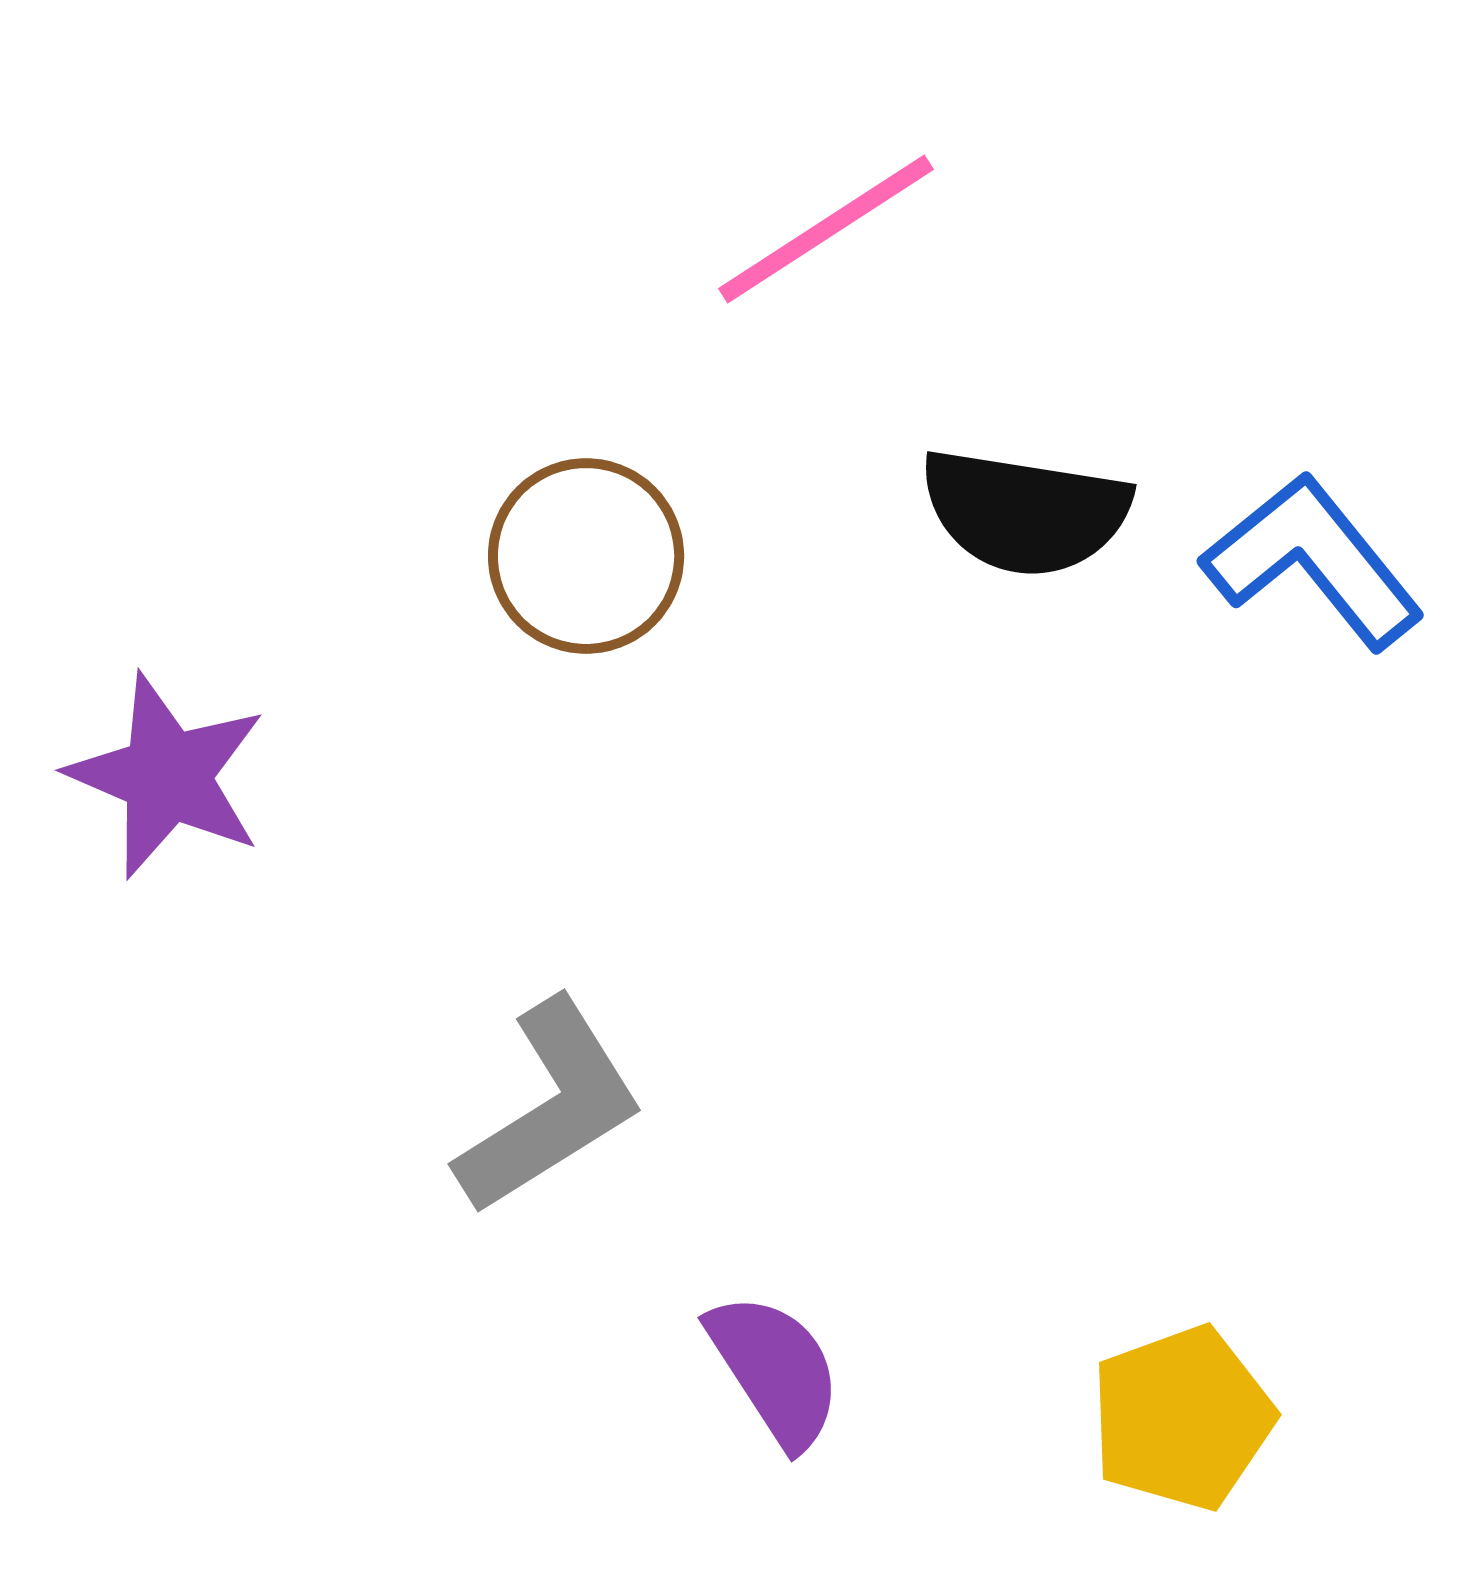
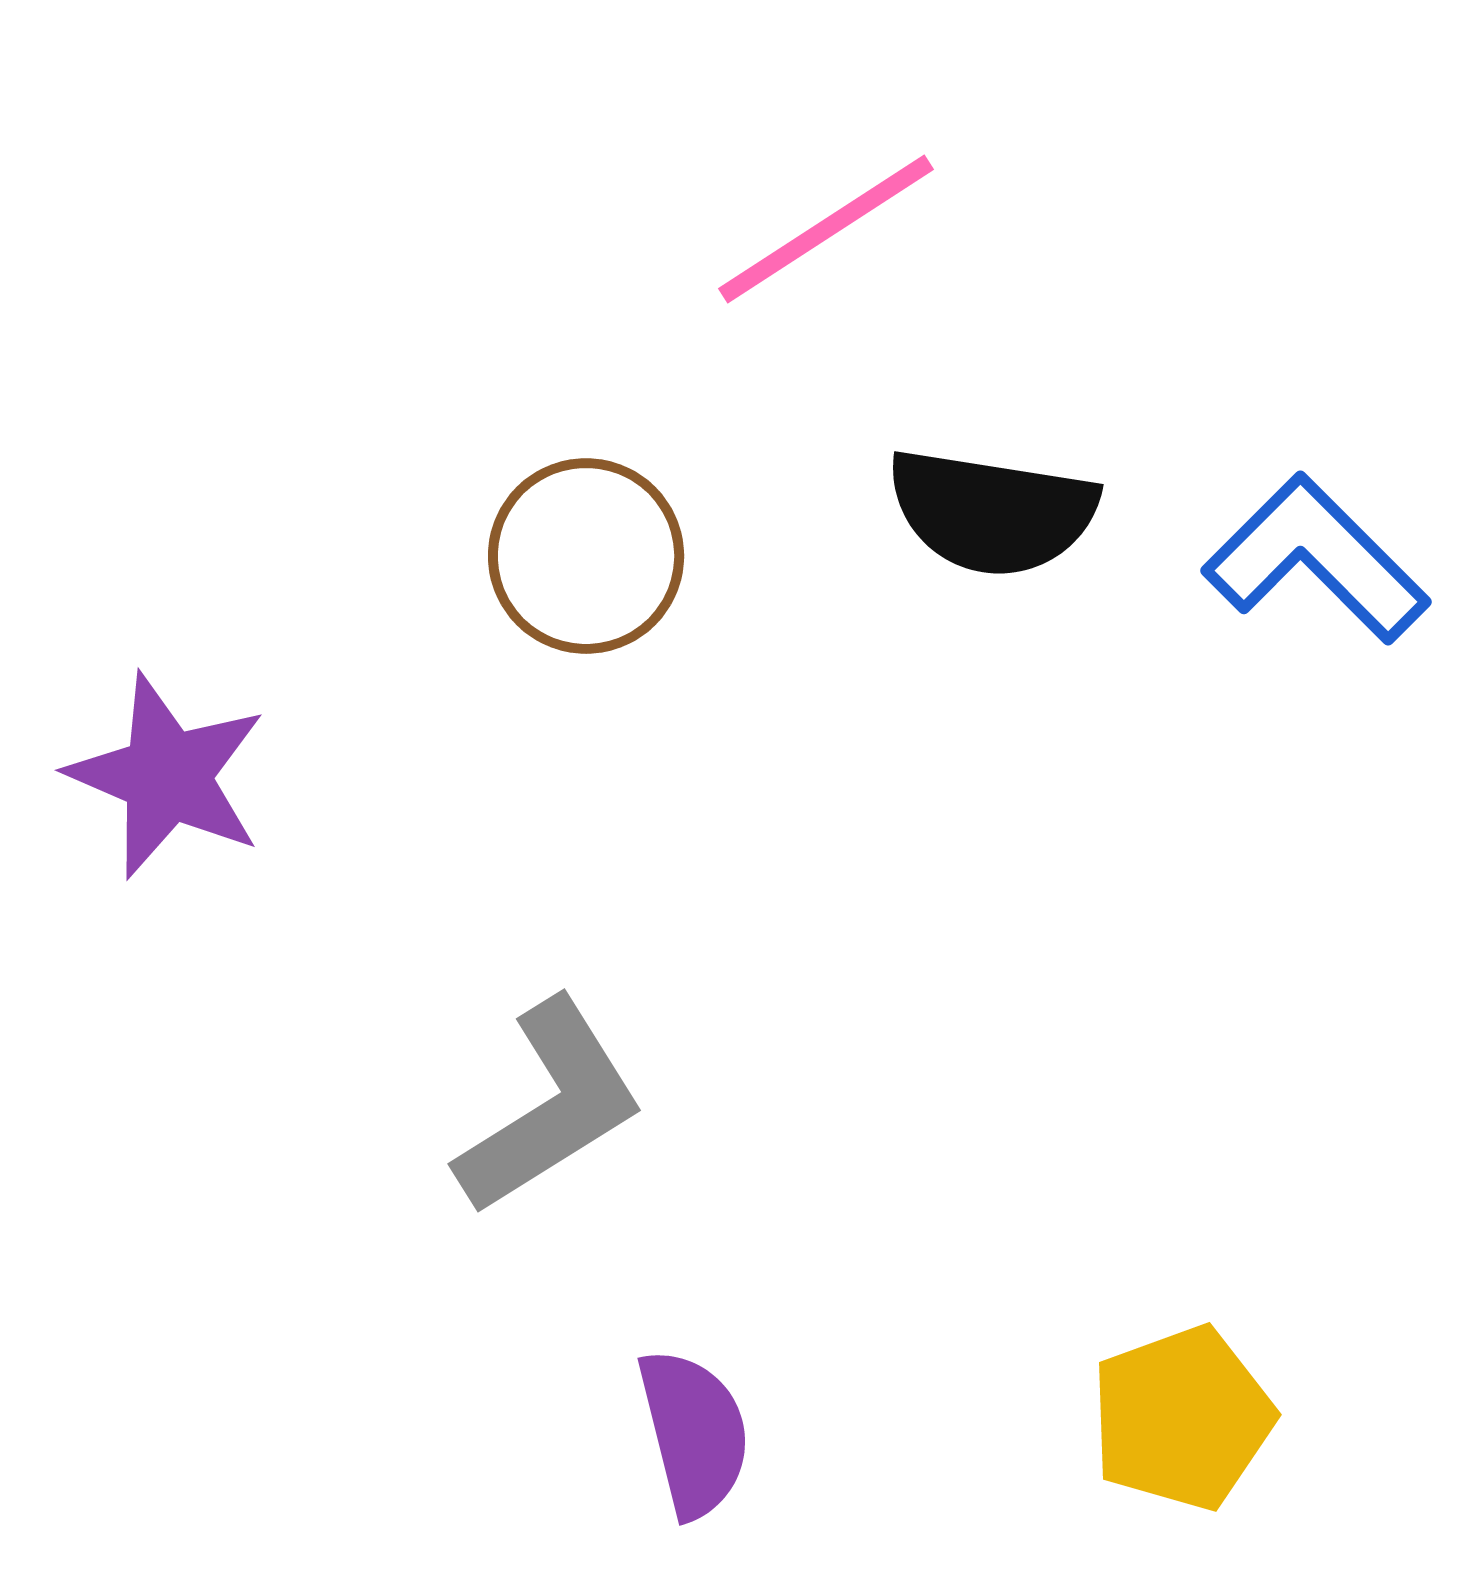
black semicircle: moved 33 px left
blue L-shape: moved 3 px right, 2 px up; rotated 6 degrees counterclockwise
purple semicircle: moved 81 px left, 63 px down; rotated 19 degrees clockwise
